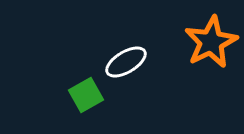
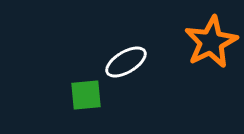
green square: rotated 24 degrees clockwise
